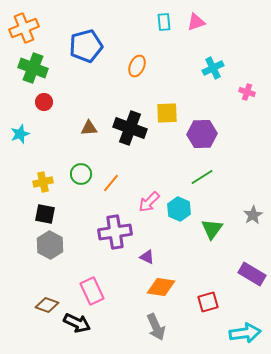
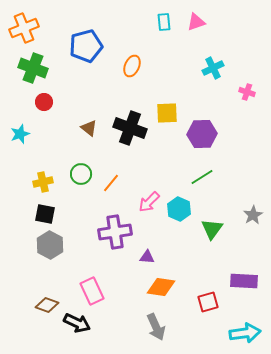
orange ellipse: moved 5 px left
brown triangle: rotated 42 degrees clockwise
purple triangle: rotated 21 degrees counterclockwise
purple rectangle: moved 8 px left, 7 px down; rotated 28 degrees counterclockwise
